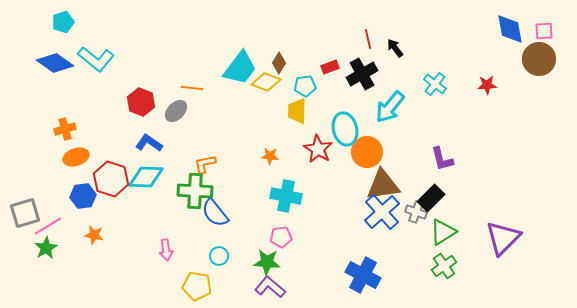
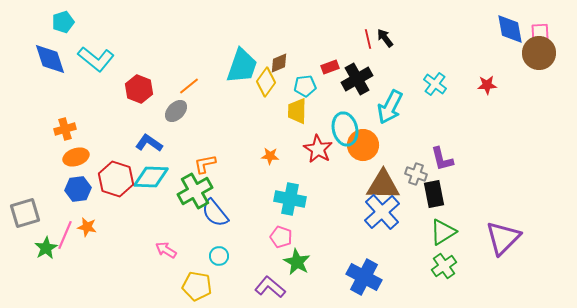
pink square at (544, 31): moved 4 px left, 1 px down
black arrow at (395, 48): moved 10 px left, 10 px up
brown circle at (539, 59): moved 6 px up
blue diamond at (55, 63): moved 5 px left, 4 px up; rotated 36 degrees clockwise
brown diamond at (279, 63): rotated 35 degrees clockwise
cyan trapezoid at (240, 68): moved 2 px right, 2 px up; rotated 18 degrees counterclockwise
black cross at (362, 74): moved 5 px left, 5 px down
yellow diamond at (266, 82): rotated 76 degrees counterclockwise
orange line at (192, 88): moved 3 px left, 2 px up; rotated 45 degrees counterclockwise
red hexagon at (141, 102): moved 2 px left, 13 px up
cyan arrow at (390, 107): rotated 12 degrees counterclockwise
orange circle at (367, 152): moved 4 px left, 7 px up
cyan diamond at (146, 177): moved 5 px right
red hexagon at (111, 179): moved 5 px right
brown triangle at (383, 185): rotated 9 degrees clockwise
green cross at (195, 191): rotated 32 degrees counterclockwise
blue hexagon at (83, 196): moved 5 px left, 7 px up
cyan cross at (286, 196): moved 4 px right, 3 px down
black rectangle at (431, 198): moved 3 px right, 4 px up; rotated 56 degrees counterclockwise
gray cross at (416, 212): moved 38 px up
pink line at (48, 226): moved 17 px right, 9 px down; rotated 36 degrees counterclockwise
orange star at (94, 235): moved 7 px left, 8 px up
pink pentagon at (281, 237): rotated 25 degrees clockwise
pink arrow at (166, 250): rotated 130 degrees clockwise
green star at (267, 262): moved 30 px right; rotated 24 degrees clockwise
blue cross at (363, 275): moved 1 px right, 2 px down
